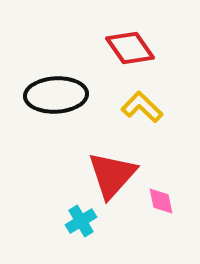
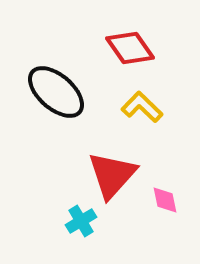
black ellipse: moved 3 px up; rotated 44 degrees clockwise
pink diamond: moved 4 px right, 1 px up
